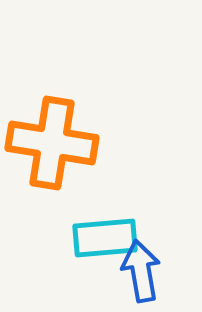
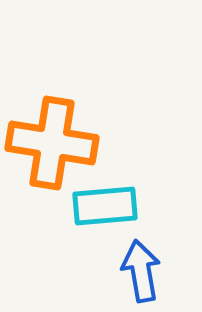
cyan rectangle: moved 32 px up
